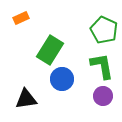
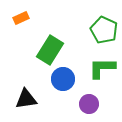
green L-shape: moved 2 px down; rotated 80 degrees counterclockwise
blue circle: moved 1 px right
purple circle: moved 14 px left, 8 px down
